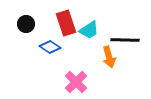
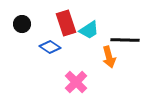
black circle: moved 4 px left
